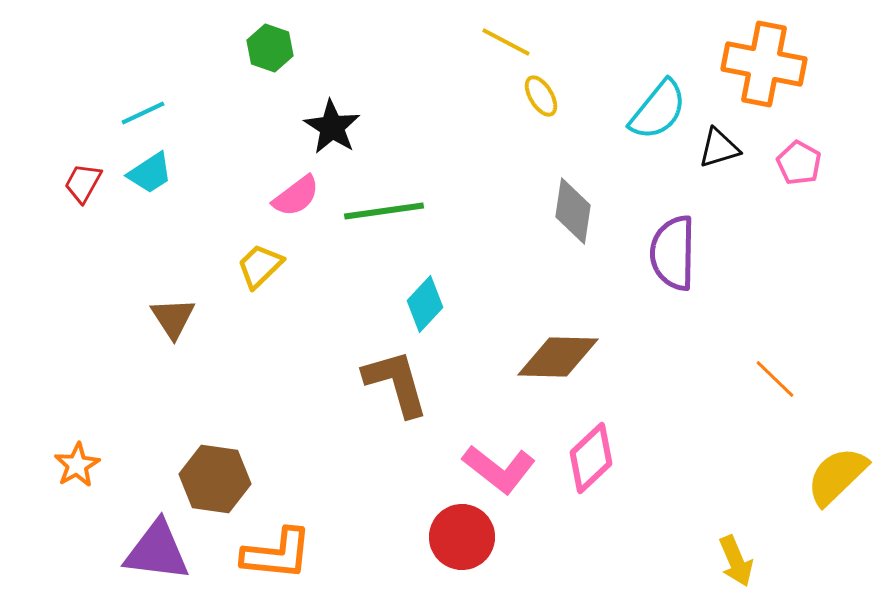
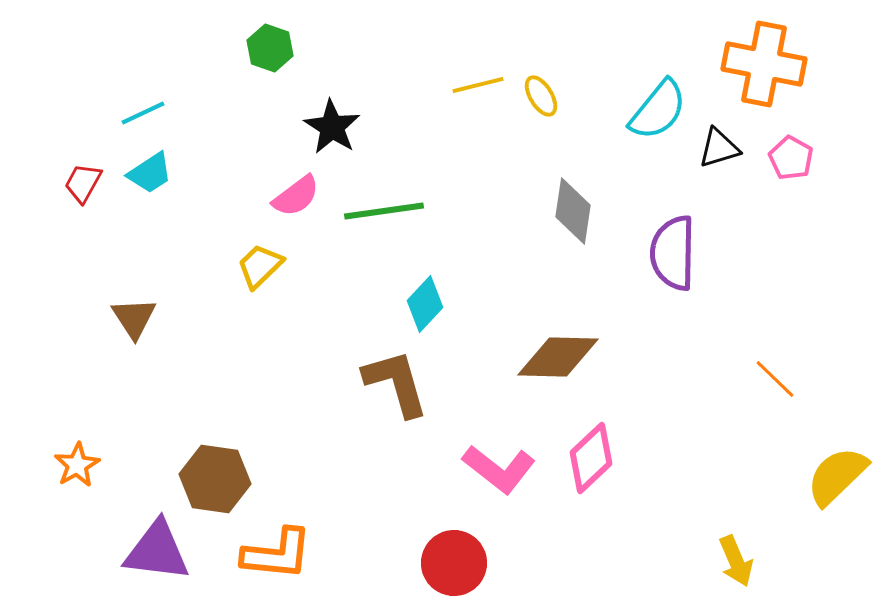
yellow line: moved 28 px left, 43 px down; rotated 42 degrees counterclockwise
pink pentagon: moved 8 px left, 5 px up
brown triangle: moved 39 px left
red circle: moved 8 px left, 26 px down
